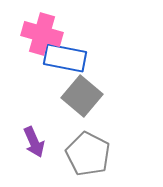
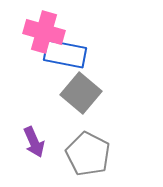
pink cross: moved 2 px right, 2 px up
blue rectangle: moved 4 px up
gray square: moved 1 px left, 3 px up
